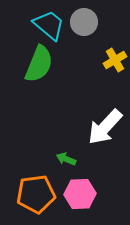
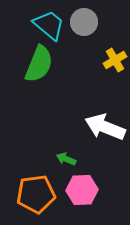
white arrow: rotated 69 degrees clockwise
pink hexagon: moved 2 px right, 4 px up
